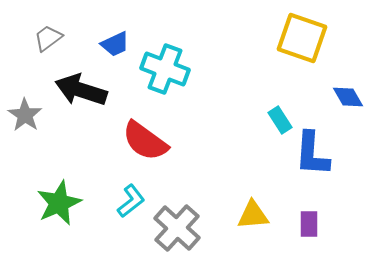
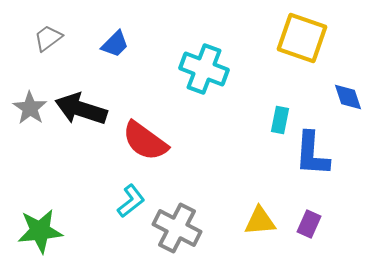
blue trapezoid: rotated 20 degrees counterclockwise
cyan cross: moved 39 px right
black arrow: moved 19 px down
blue diamond: rotated 12 degrees clockwise
gray star: moved 5 px right, 7 px up
cyan rectangle: rotated 44 degrees clockwise
green star: moved 19 px left, 28 px down; rotated 18 degrees clockwise
yellow triangle: moved 7 px right, 6 px down
purple rectangle: rotated 24 degrees clockwise
gray cross: rotated 15 degrees counterclockwise
